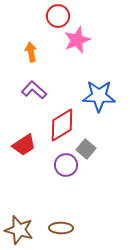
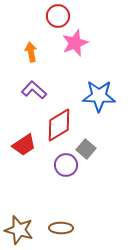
pink star: moved 2 px left, 3 px down
red diamond: moved 3 px left
